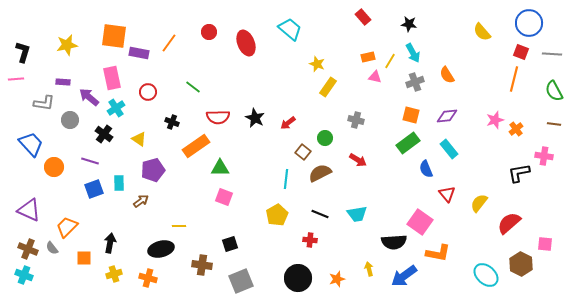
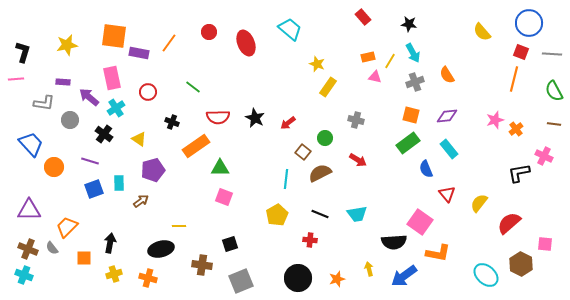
pink cross at (544, 156): rotated 18 degrees clockwise
purple triangle at (29, 210): rotated 25 degrees counterclockwise
